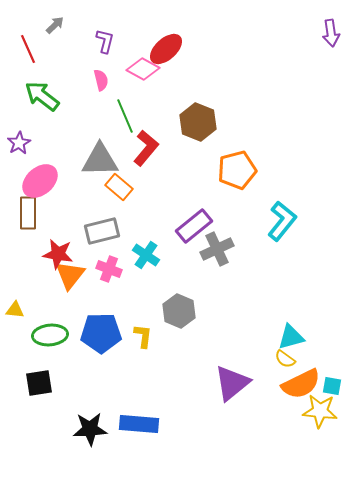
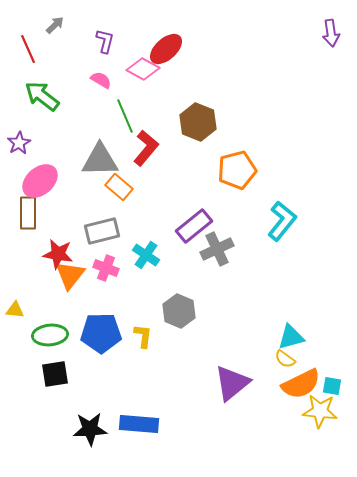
pink semicircle: rotated 45 degrees counterclockwise
pink cross: moved 3 px left, 1 px up
black square: moved 16 px right, 9 px up
